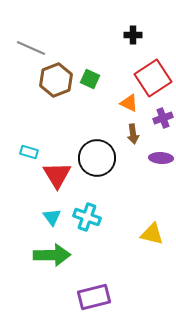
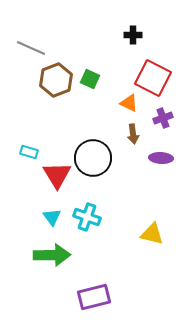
red square: rotated 30 degrees counterclockwise
black circle: moved 4 px left
